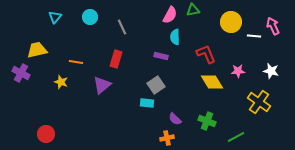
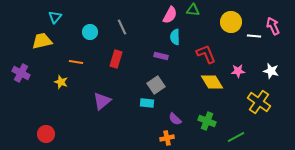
green triangle: rotated 16 degrees clockwise
cyan circle: moved 15 px down
yellow trapezoid: moved 5 px right, 9 px up
purple triangle: moved 16 px down
